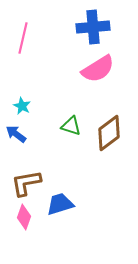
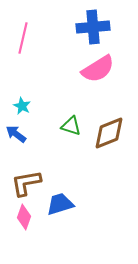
brown diamond: rotated 15 degrees clockwise
